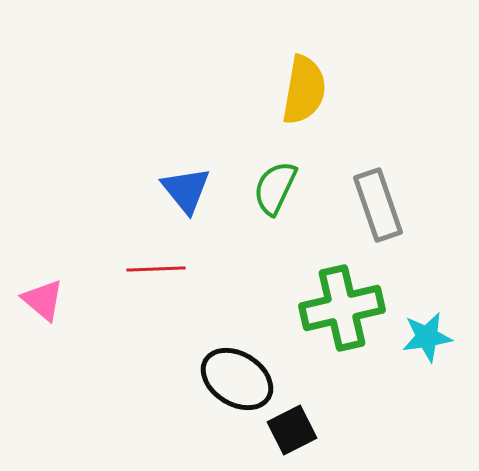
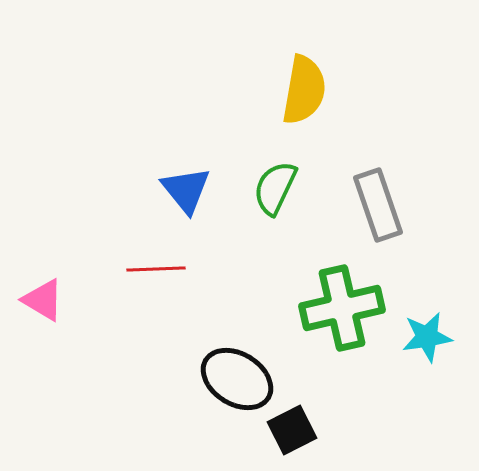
pink triangle: rotated 9 degrees counterclockwise
